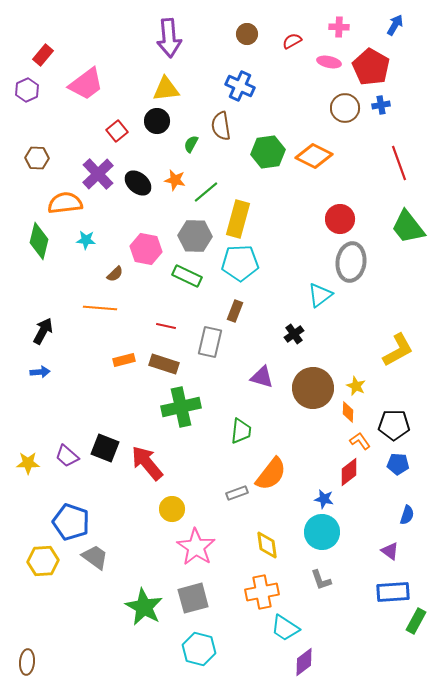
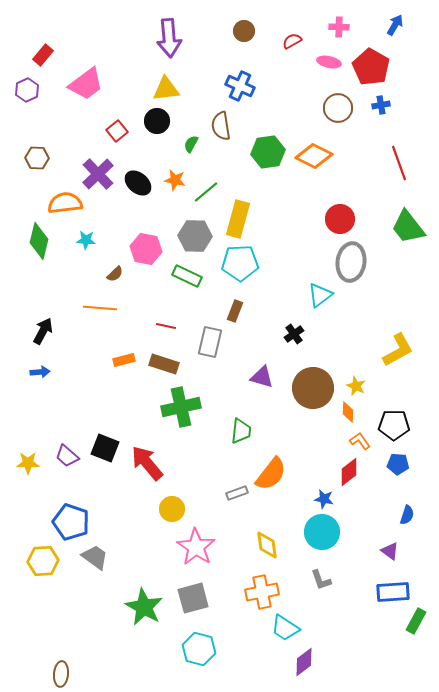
brown circle at (247, 34): moved 3 px left, 3 px up
brown circle at (345, 108): moved 7 px left
brown ellipse at (27, 662): moved 34 px right, 12 px down
